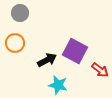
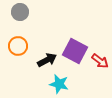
gray circle: moved 1 px up
orange circle: moved 3 px right, 3 px down
red arrow: moved 9 px up
cyan star: moved 1 px right, 1 px up
